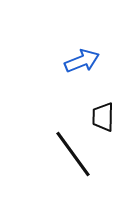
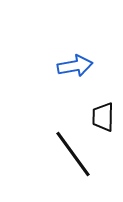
blue arrow: moved 7 px left, 5 px down; rotated 12 degrees clockwise
